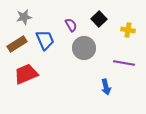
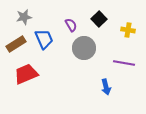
blue trapezoid: moved 1 px left, 1 px up
brown rectangle: moved 1 px left
